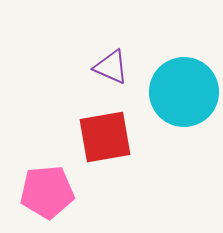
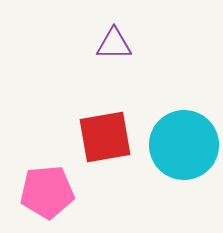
purple triangle: moved 3 px right, 23 px up; rotated 24 degrees counterclockwise
cyan circle: moved 53 px down
